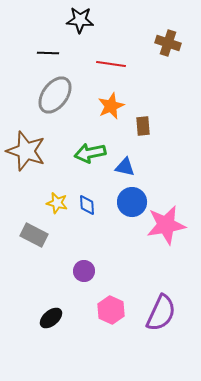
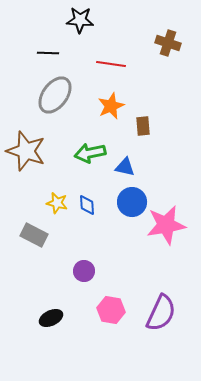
pink hexagon: rotated 16 degrees counterclockwise
black ellipse: rotated 15 degrees clockwise
